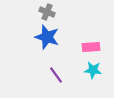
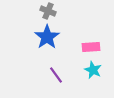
gray cross: moved 1 px right, 1 px up
blue star: rotated 20 degrees clockwise
cyan star: rotated 18 degrees clockwise
